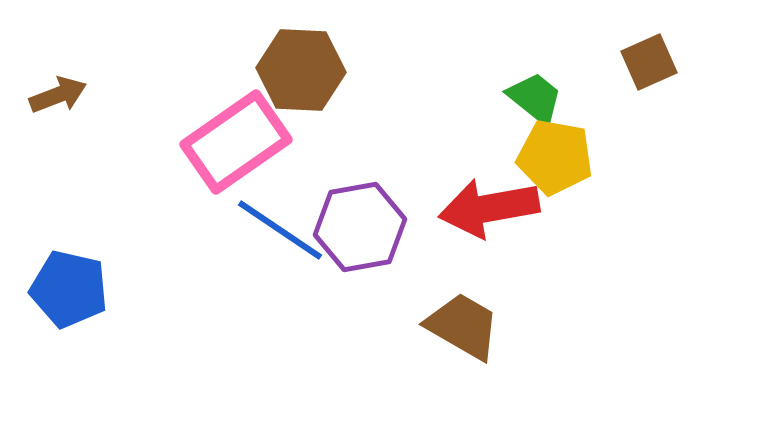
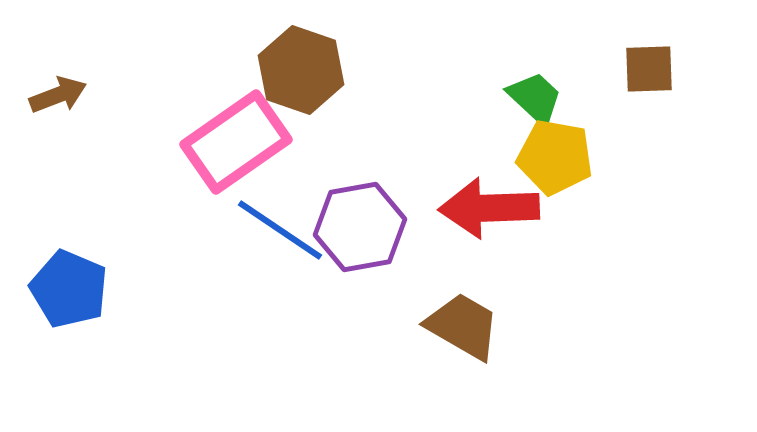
brown square: moved 7 px down; rotated 22 degrees clockwise
brown hexagon: rotated 16 degrees clockwise
green trapezoid: rotated 4 degrees clockwise
red arrow: rotated 8 degrees clockwise
blue pentagon: rotated 10 degrees clockwise
